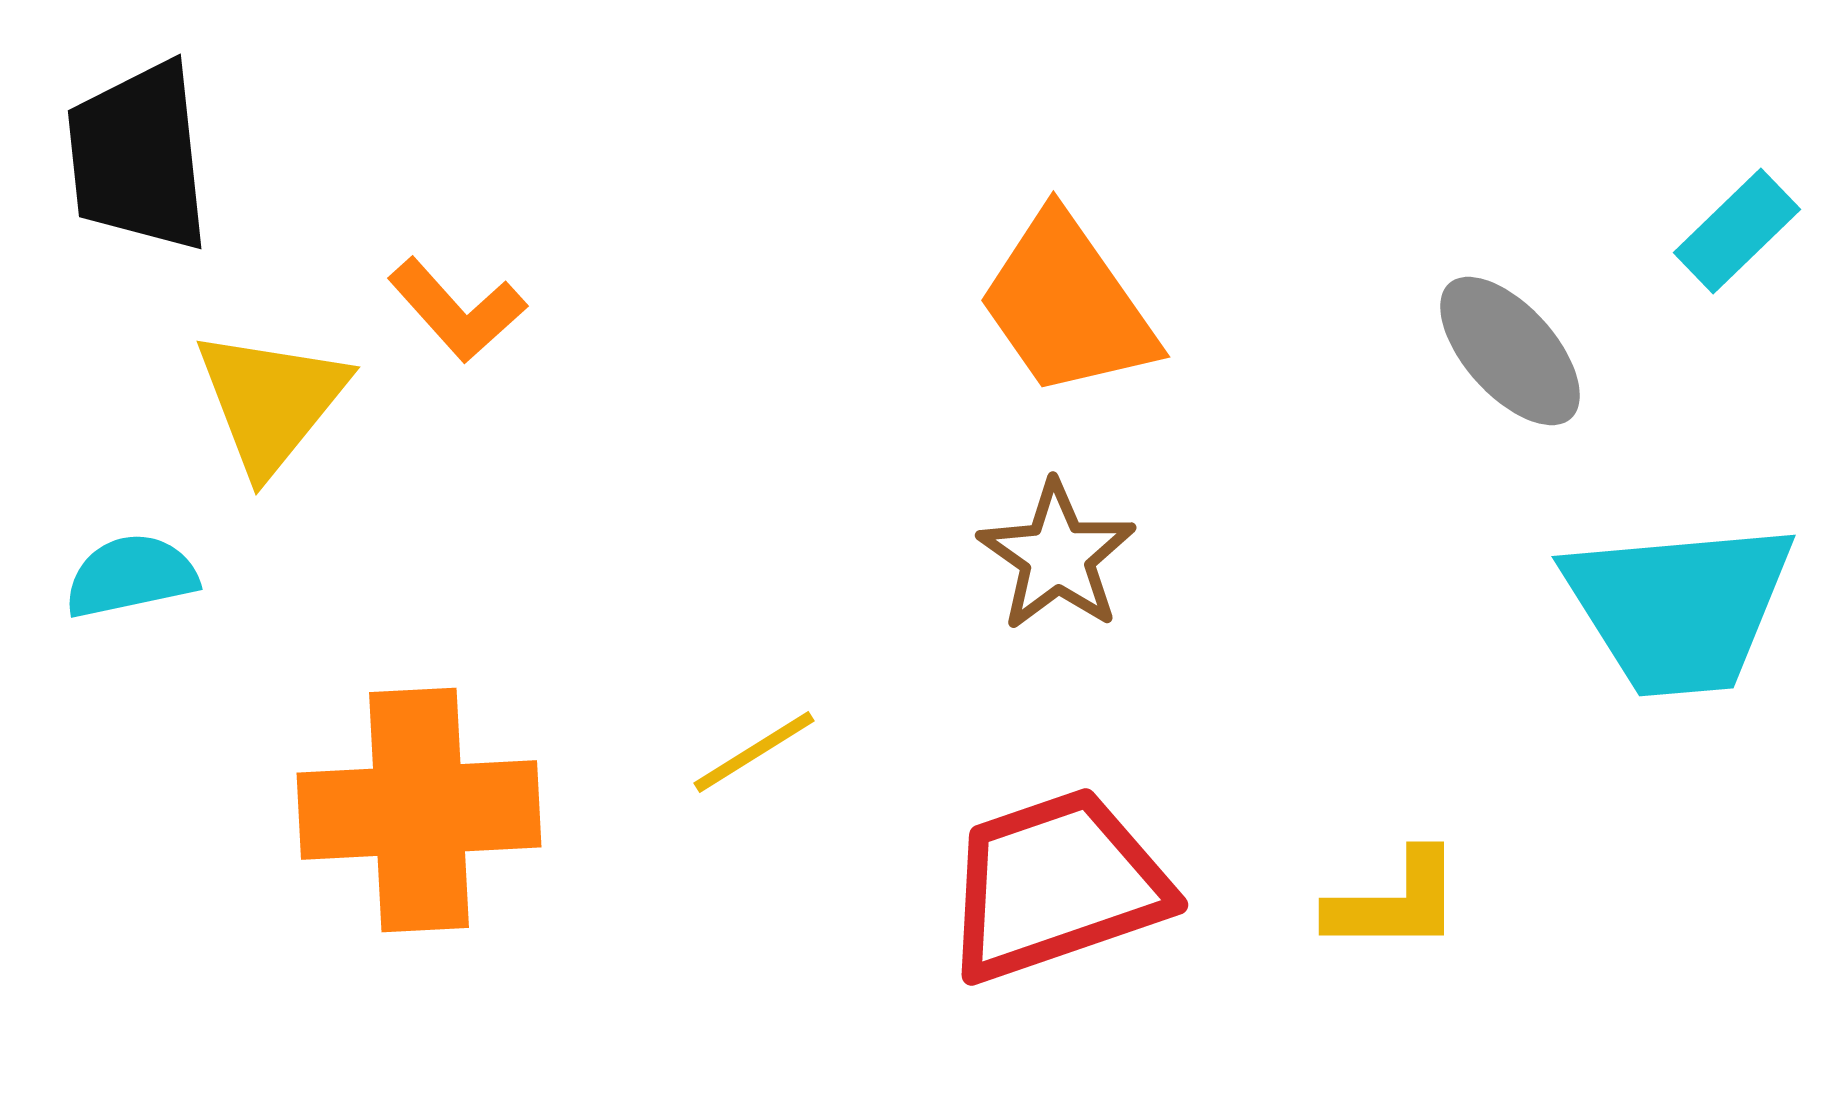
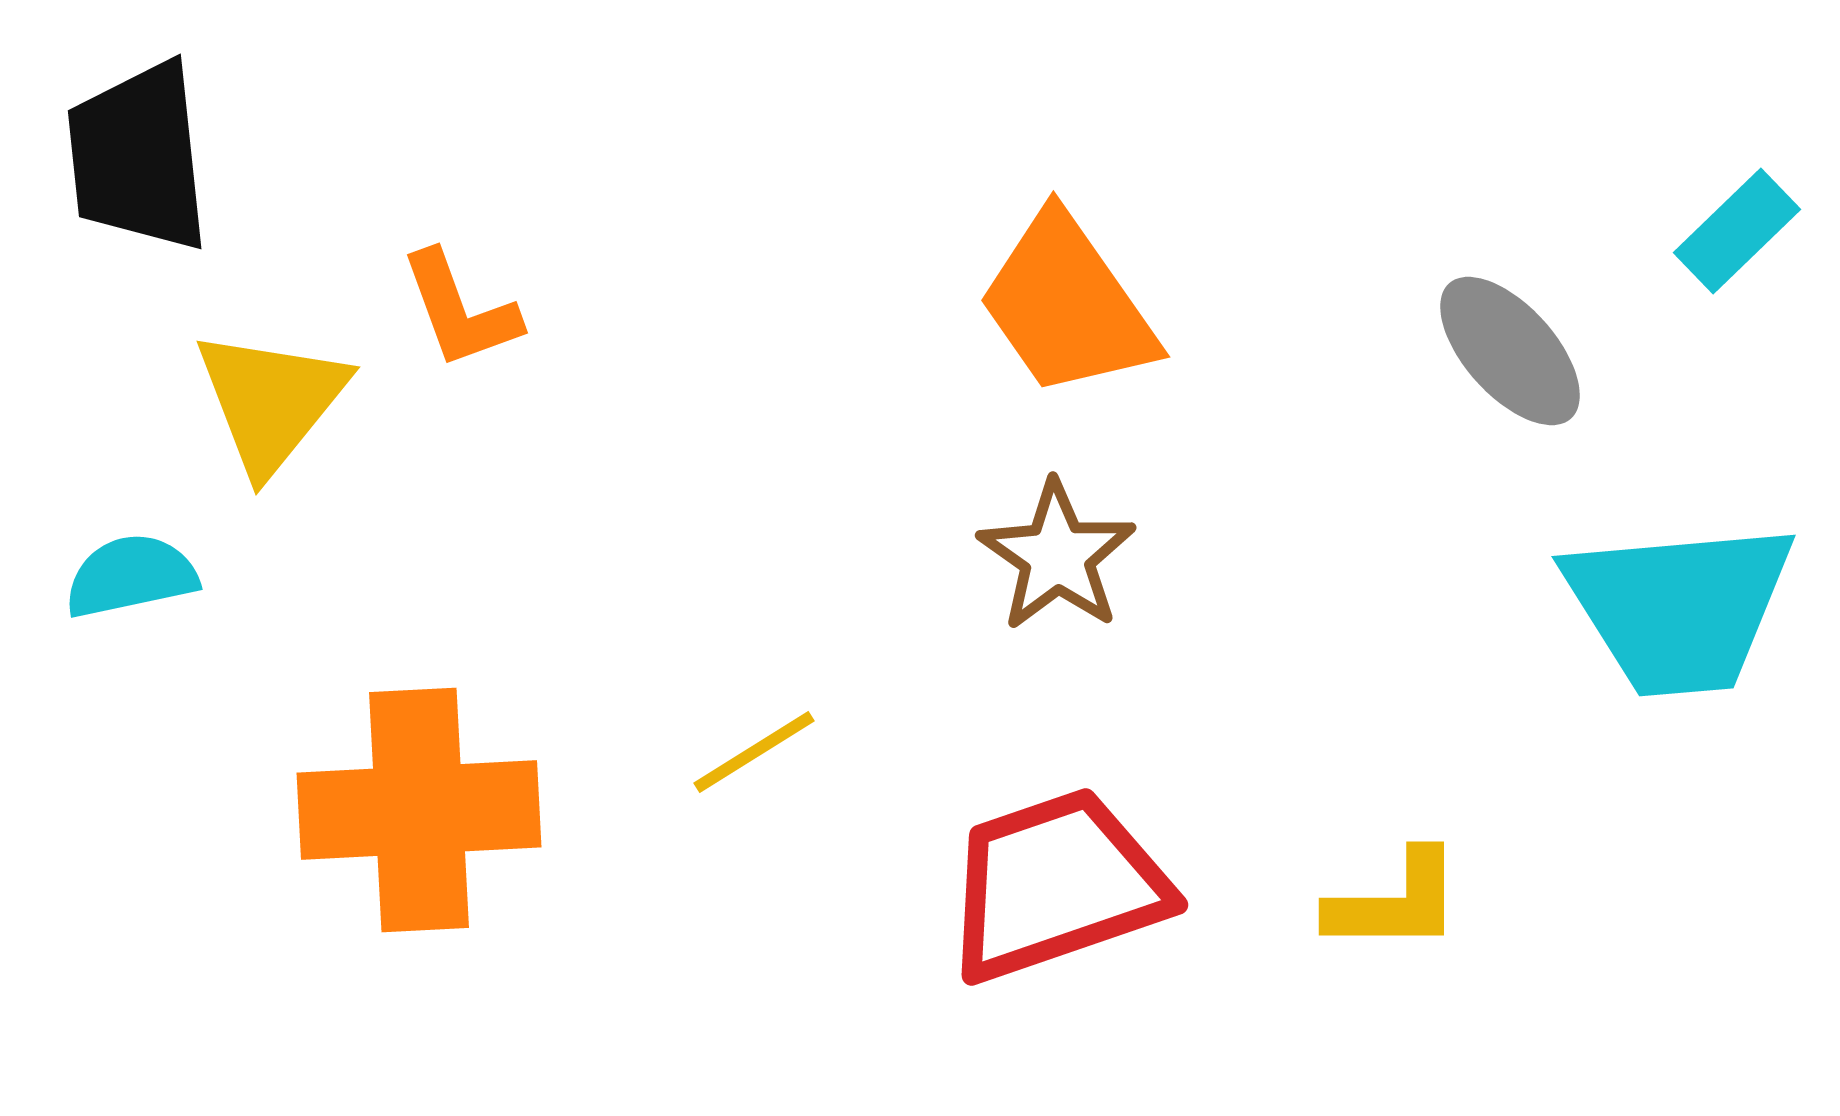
orange L-shape: moved 3 px right; rotated 22 degrees clockwise
